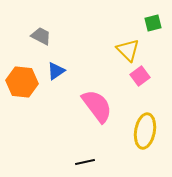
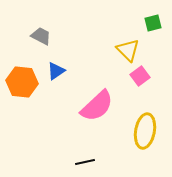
pink semicircle: rotated 84 degrees clockwise
